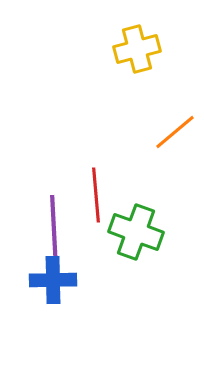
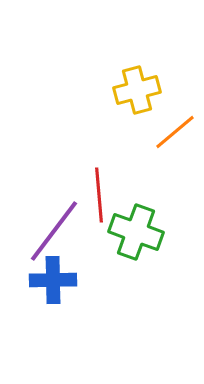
yellow cross: moved 41 px down
red line: moved 3 px right
purple line: rotated 40 degrees clockwise
